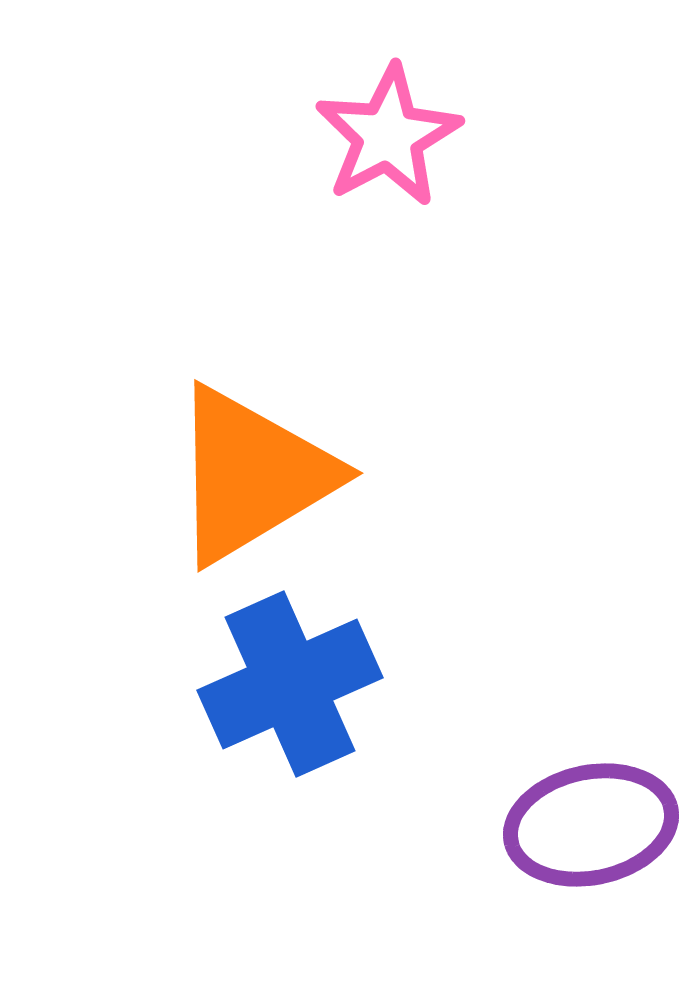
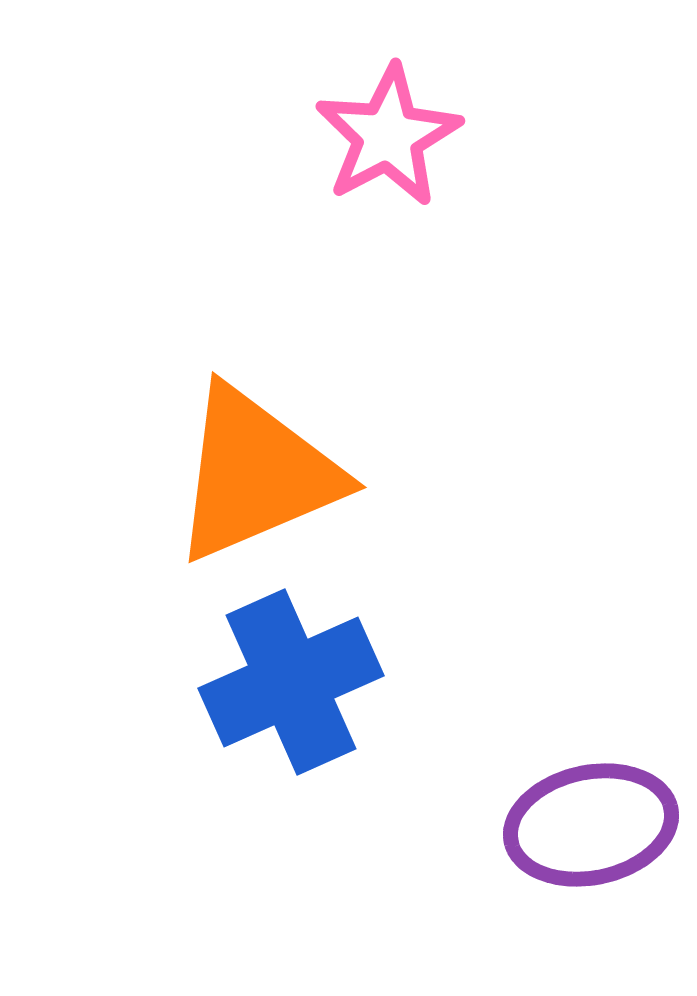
orange triangle: moved 4 px right, 1 px up; rotated 8 degrees clockwise
blue cross: moved 1 px right, 2 px up
